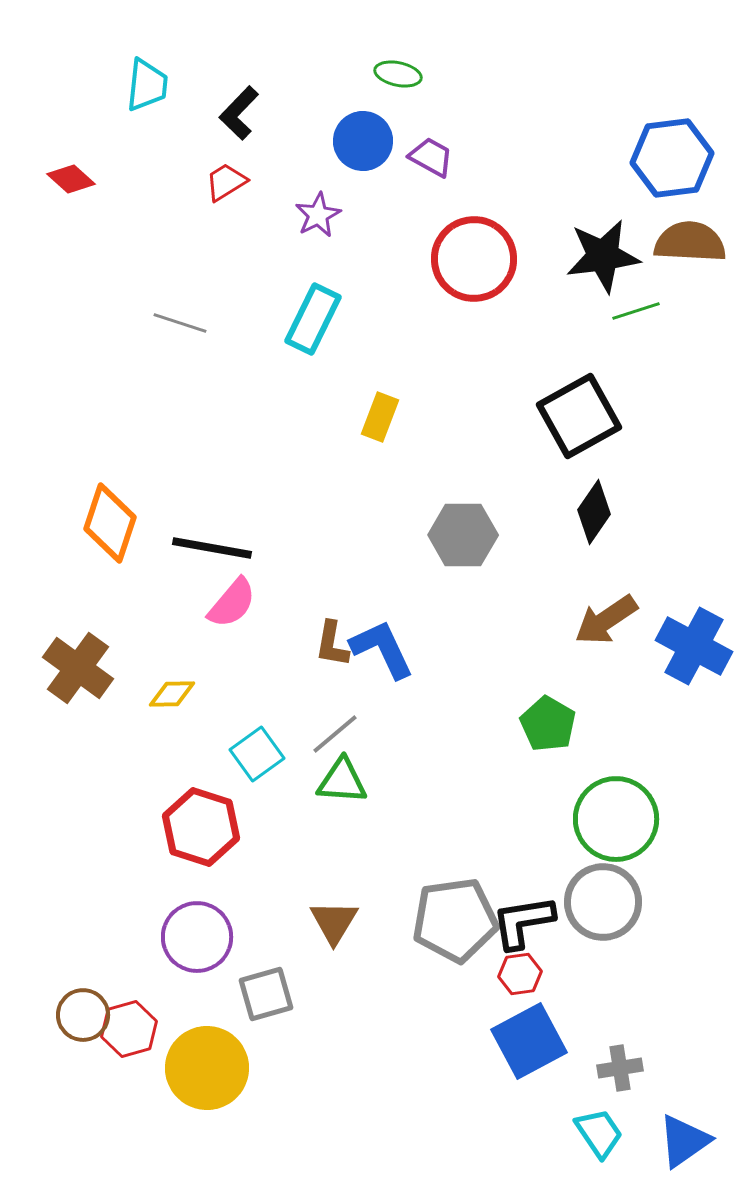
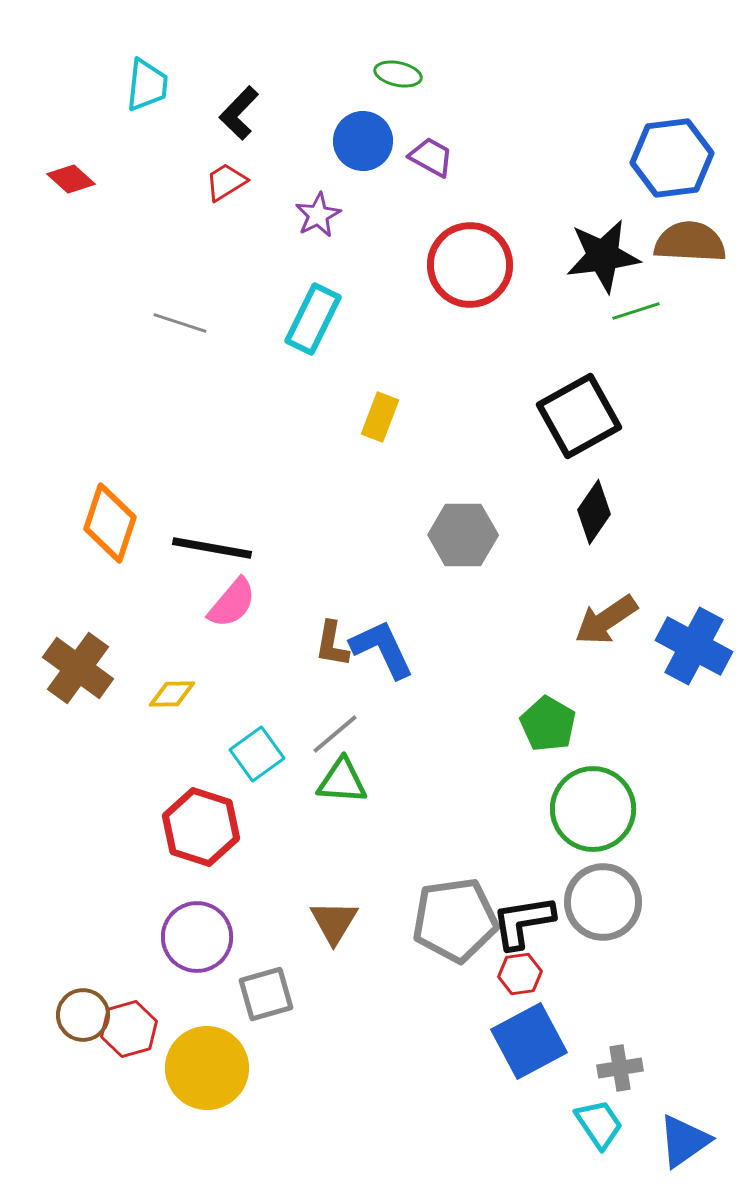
red circle at (474, 259): moved 4 px left, 6 px down
green circle at (616, 819): moved 23 px left, 10 px up
cyan trapezoid at (599, 1133): moved 9 px up
